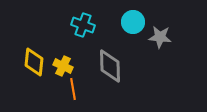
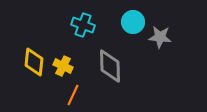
orange line: moved 6 px down; rotated 35 degrees clockwise
